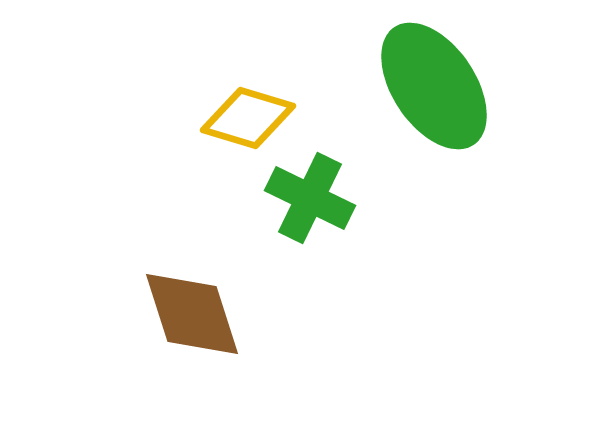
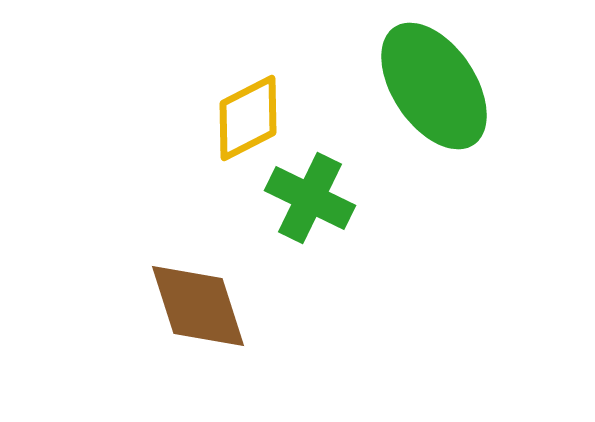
yellow diamond: rotated 44 degrees counterclockwise
brown diamond: moved 6 px right, 8 px up
